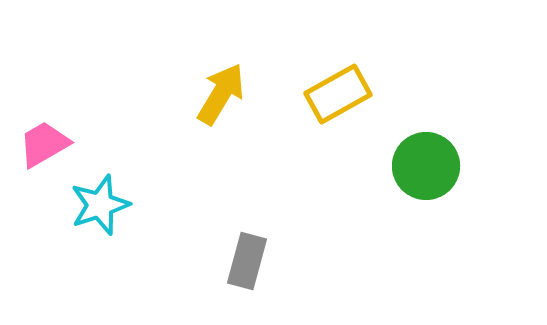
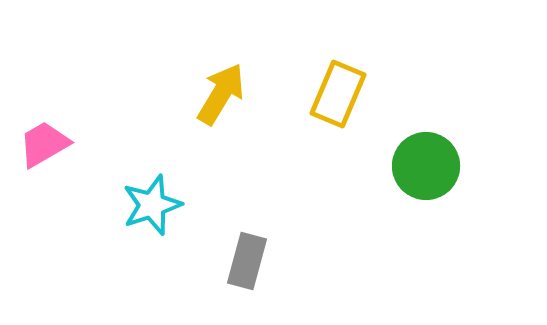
yellow rectangle: rotated 38 degrees counterclockwise
cyan star: moved 52 px right
